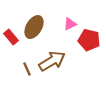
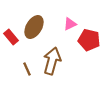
brown arrow: rotated 44 degrees counterclockwise
